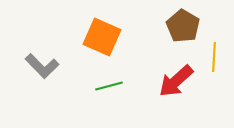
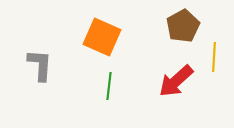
brown pentagon: rotated 12 degrees clockwise
gray L-shape: moved 2 px left, 1 px up; rotated 132 degrees counterclockwise
green line: rotated 68 degrees counterclockwise
